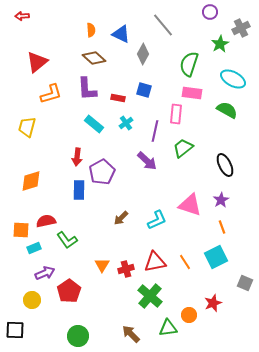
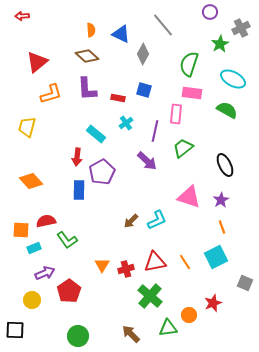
brown diamond at (94, 58): moved 7 px left, 2 px up
cyan rectangle at (94, 124): moved 2 px right, 10 px down
orange diamond at (31, 181): rotated 65 degrees clockwise
pink triangle at (190, 205): moved 1 px left, 8 px up
brown arrow at (121, 218): moved 10 px right, 3 px down
